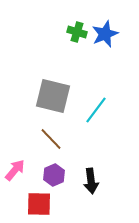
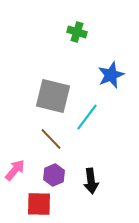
blue star: moved 6 px right, 41 px down
cyan line: moved 9 px left, 7 px down
